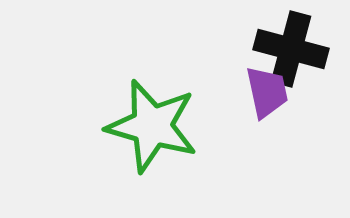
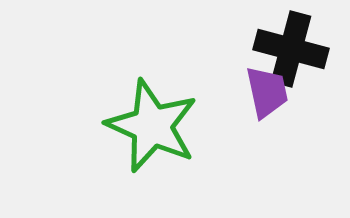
green star: rotated 8 degrees clockwise
